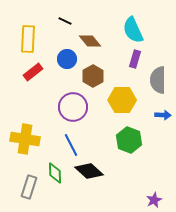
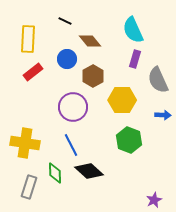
gray semicircle: rotated 24 degrees counterclockwise
yellow cross: moved 4 px down
